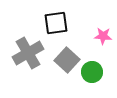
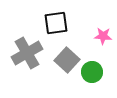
gray cross: moved 1 px left
